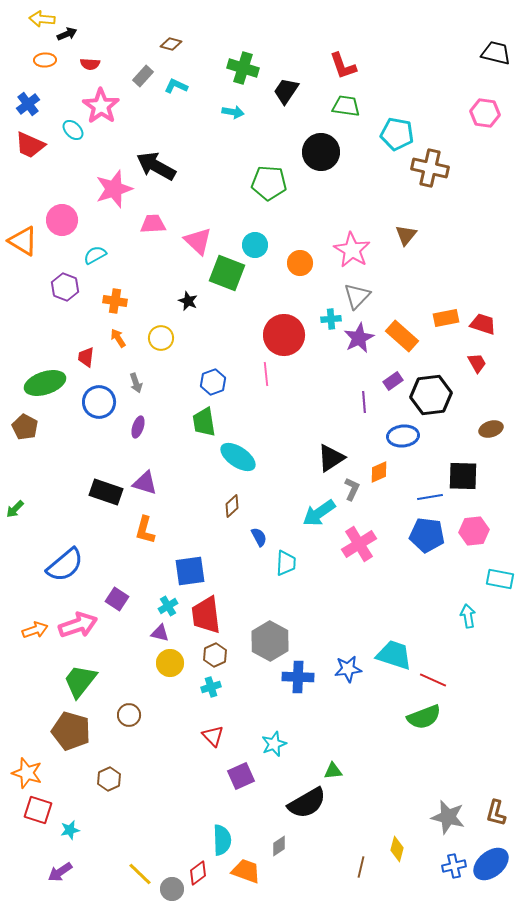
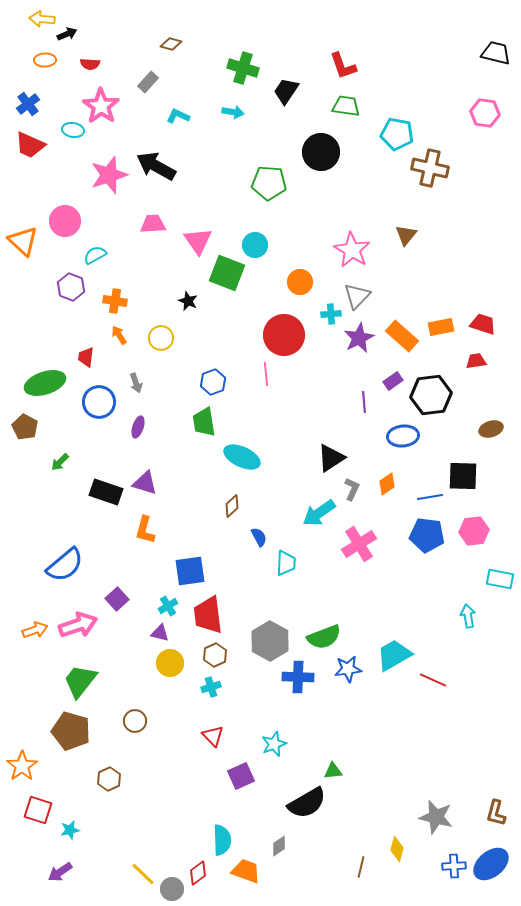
gray rectangle at (143, 76): moved 5 px right, 6 px down
cyan L-shape at (176, 86): moved 2 px right, 30 px down
cyan ellipse at (73, 130): rotated 35 degrees counterclockwise
pink star at (114, 189): moved 5 px left, 14 px up
pink circle at (62, 220): moved 3 px right, 1 px down
orange triangle at (23, 241): rotated 12 degrees clockwise
pink triangle at (198, 241): rotated 12 degrees clockwise
orange circle at (300, 263): moved 19 px down
purple hexagon at (65, 287): moved 6 px right
orange rectangle at (446, 318): moved 5 px left, 9 px down
cyan cross at (331, 319): moved 5 px up
orange arrow at (118, 338): moved 1 px right, 3 px up
red trapezoid at (477, 363): moved 1 px left, 2 px up; rotated 70 degrees counterclockwise
cyan ellipse at (238, 457): moved 4 px right; rotated 9 degrees counterclockwise
orange diamond at (379, 472): moved 8 px right, 12 px down; rotated 10 degrees counterclockwise
green arrow at (15, 509): moved 45 px right, 47 px up
purple square at (117, 599): rotated 15 degrees clockwise
red trapezoid at (206, 615): moved 2 px right
cyan trapezoid at (394, 655): rotated 48 degrees counterclockwise
brown circle at (129, 715): moved 6 px right, 6 px down
green semicircle at (424, 717): moved 100 px left, 80 px up
orange star at (27, 773): moved 5 px left, 7 px up; rotated 20 degrees clockwise
gray star at (448, 817): moved 12 px left
blue cross at (454, 866): rotated 10 degrees clockwise
yellow line at (140, 874): moved 3 px right
